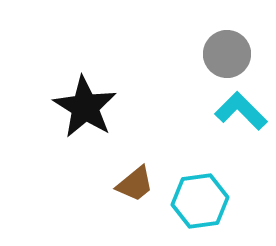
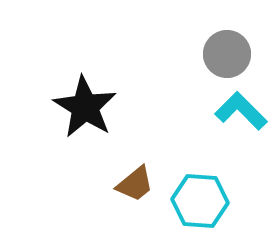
cyan hexagon: rotated 12 degrees clockwise
